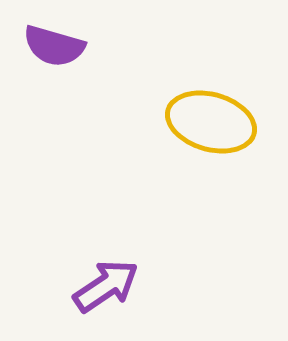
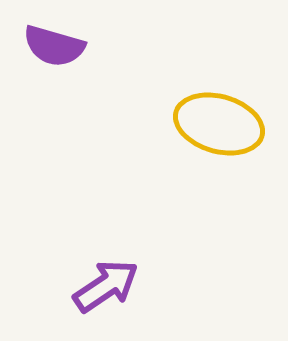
yellow ellipse: moved 8 px right, 2 px down
